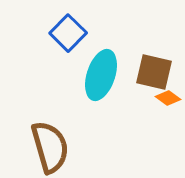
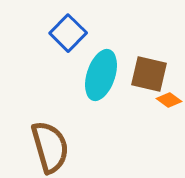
brown square: moved 5 px left, 2 px down
orange diamond: moved 1 px right, 2 px down
